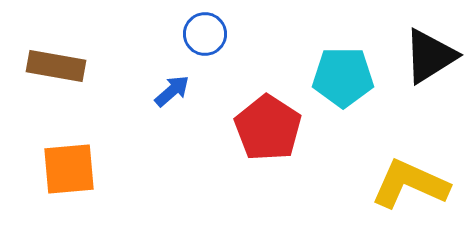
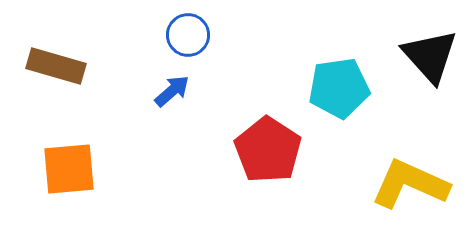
blue circle: moved 17 px left, 1 px down
black triangle: rotated 40 degrees counterclockwise
brown rectangle: rotated 6 degrees clockwise
cyan pentagon: moved 4 px left, 11 px down; rotated 8 degrees counterclockwise
red pentagon: moved 22 px down
